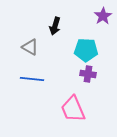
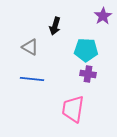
pink trapezoid: rotated 32 degrees clockwise
